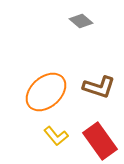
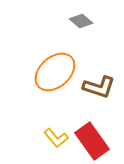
orange ellipse: moved 9 px right, 20 px up
yellow L-shape: moved 2 px down
red rectangle: moved 8 px left
